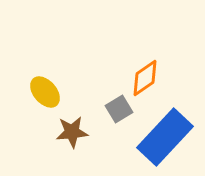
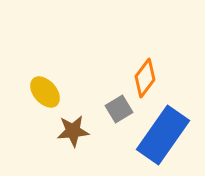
orange diamond: rotated 18 degrees counterclockwise
brown star: moved 1 px right, 1 px up
blue rectangle: moved 2 px left, 2 px up; rotated 8 degrees counterclockwise
